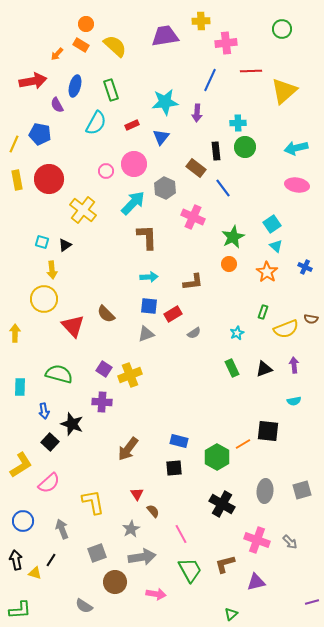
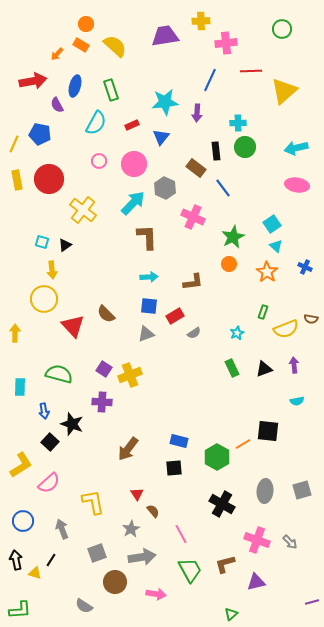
pink circle at (106, 171): moved 7 px left, 10 px up
red rectangle at (173, 314): moved 2 px right, 2 px down
cyan semicircle at (294, 401): moved 3 px right
